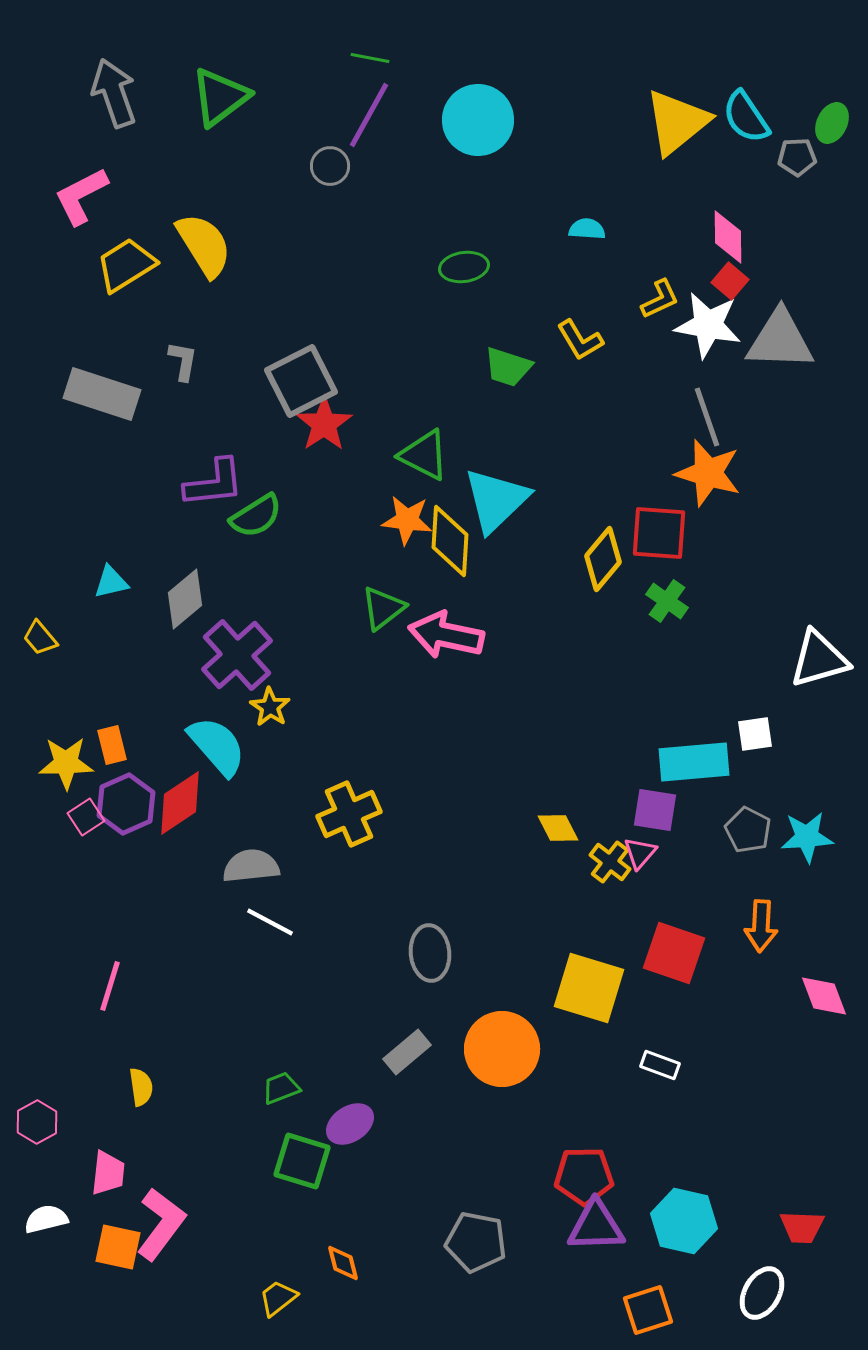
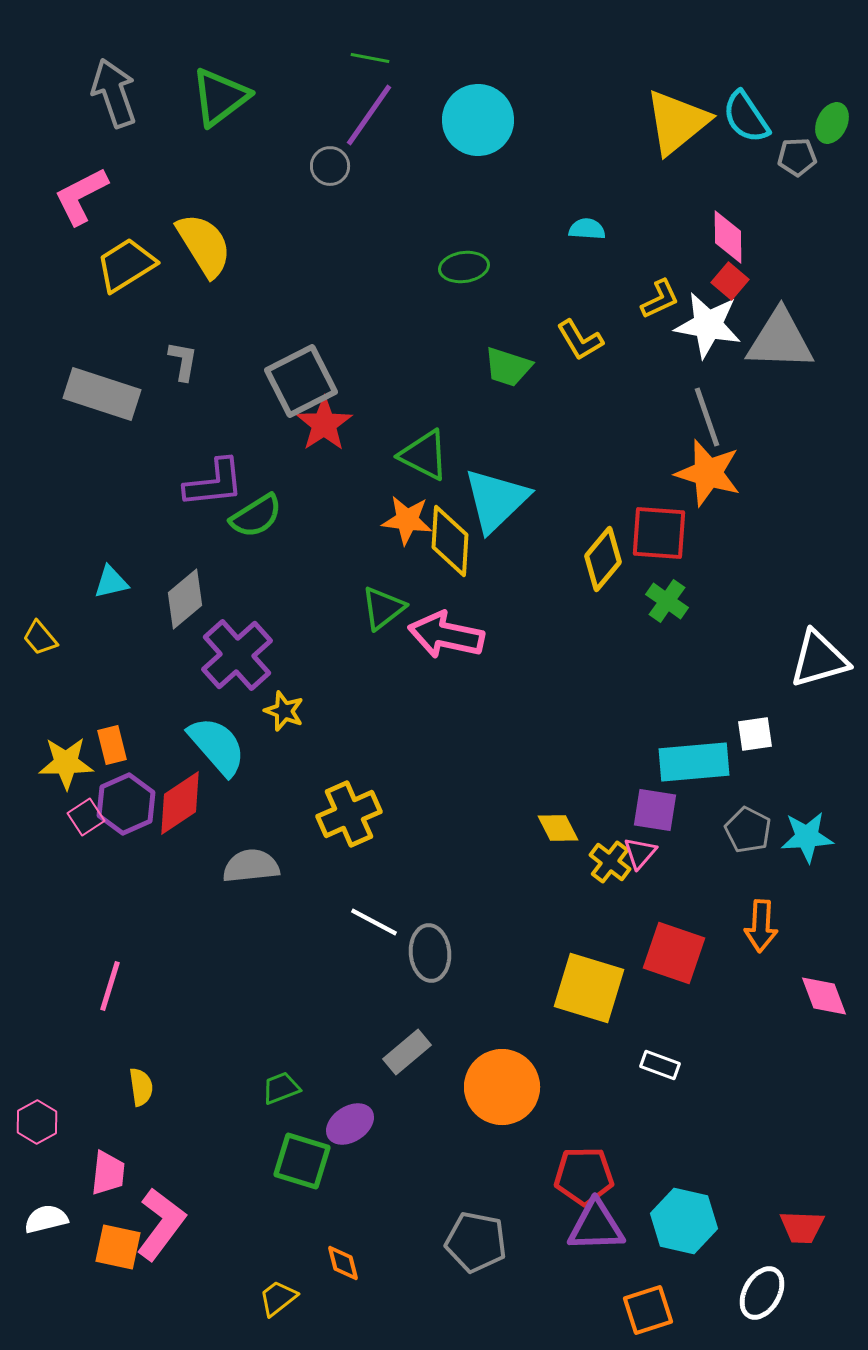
purple line at (369, 115): rotated 6 degrees clockwise
yellow star at (270, 707): moved 14 px right, 4 px down; rotated 12 degrees counterclockwise
white line at (270, 922): moved 104 px right
orange circle at (502, 1049): moved 38 px down
